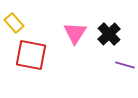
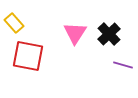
red square: moved 3 px left, 1 px down
purple line: moved 2 px left
